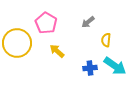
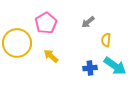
pink pentagon: rotated 10 degrees clockwise
yellow arrow: moved 6 px left, 5 px down
